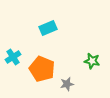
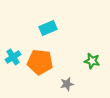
orange pentagon: moved 2 px left, 7 px up; rotated 15 degrees counterclockwise
